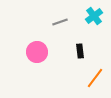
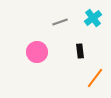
cyan cross: moved 1 px left, 2 px down
